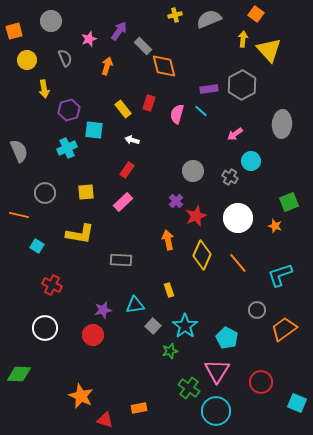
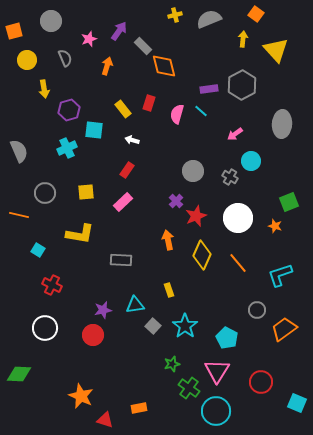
yellow triangle at (269, 50): moved 7 px right
cyan square at (37, 246): moved 1 px right, 4 px down
green star at (170, 351): moved 2 px right, 13 px down
